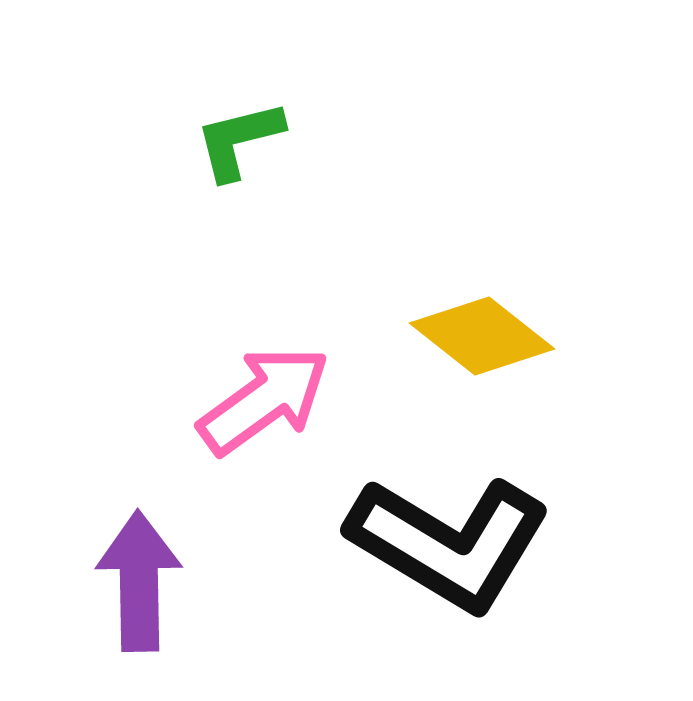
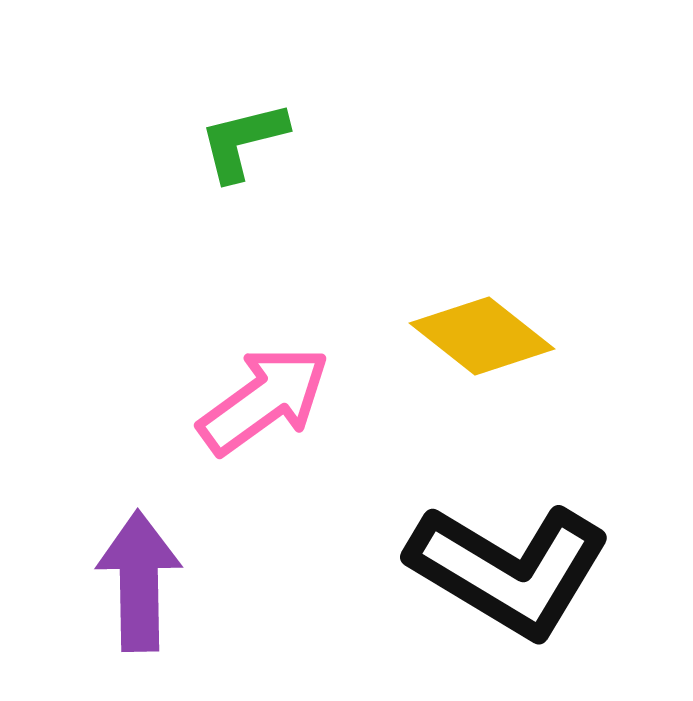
green L-shape: moved 4 px right, 1 px down
black L-shape: moved 60 px right, 27 px down
